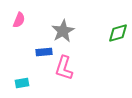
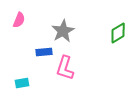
green diamond: rotated 15 degrees counterclockwise
pink L-shape: moved 1 px right
